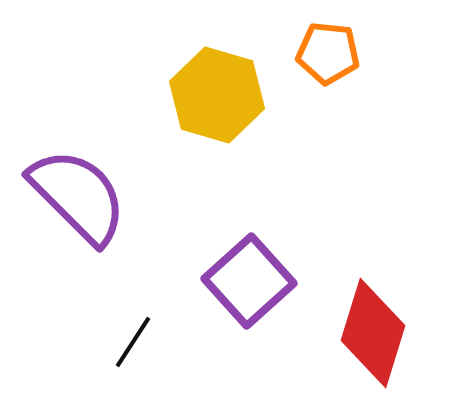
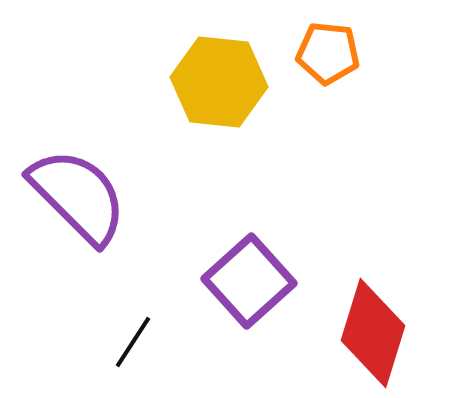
yellow hexagon: moved 2 px right, 13 px up; rotated 10 degrees counterclockwise
